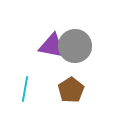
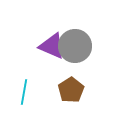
purple triangle: rotated 12 degrees clockwise
cyan line: moved 1 px left, 3 px down
